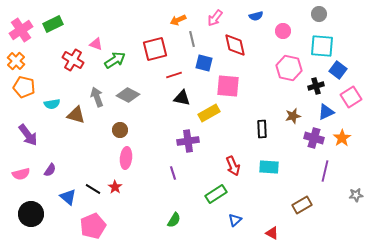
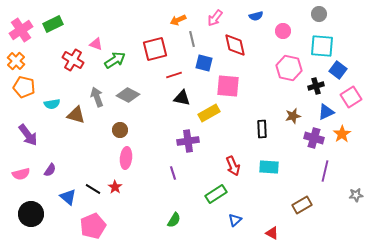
orange star at (342, 138): moved 4 px up
